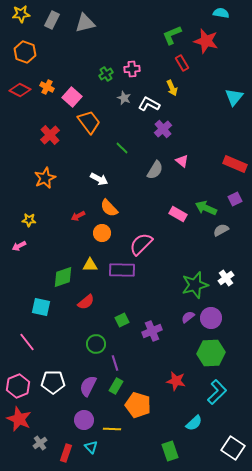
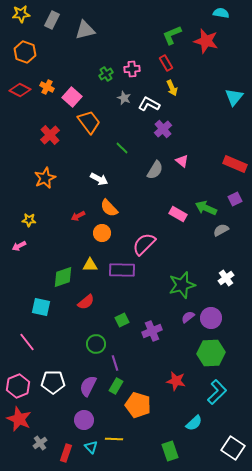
gray triangle at (85, 23): moved 7 px down
red rectangle at (182, 63): moved 16 px left
pink semicircle at (141, 244): moved 3 px right
green star at (195, 285): moved 13 px left
yellow line at (112, 429): moved 2 px right, 10 px down
